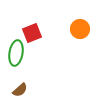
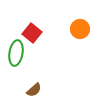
red square: rotated 30 degrees counterclockwise
brown semicircle: moved 14 px right
